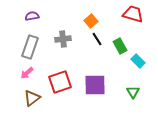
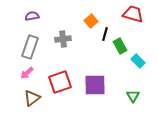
black line: moved 8 px right, 5 px up; rotated 48 degrees clockwise
green triangle: moved 4 px down
